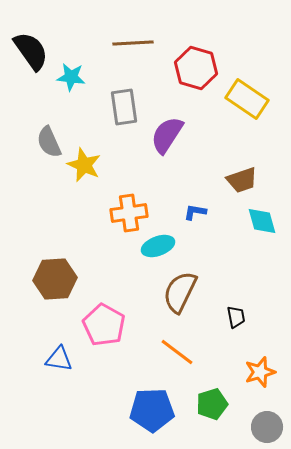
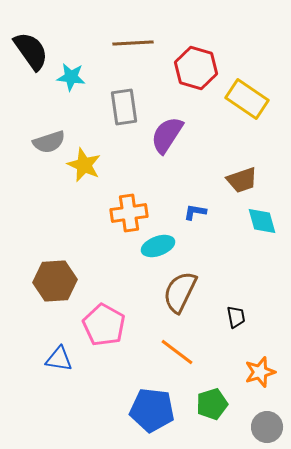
gray semicircle: rotated 84 degrees counterclockwise
brown hexagon: moved 2 px down
blue pentagon: rotated 9 degrees clockwise
